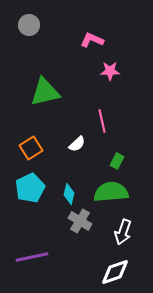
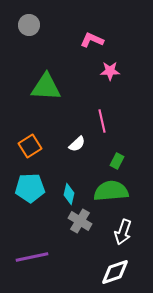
green triangle: moved 1 px right, 5 px up; rotated 16 degrees clockwise
orange square: moved 1 px left, 2 px up
cyan pentagon: rotated 24 degrees clockwise
green semicircle: moved 1 px up
